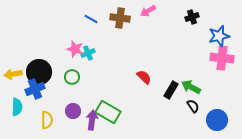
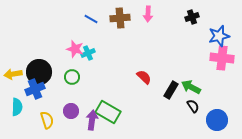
pink arrow: moved 3 px down; rotated 56 degrees counterclockwise
brown cross: rotated 12 degrees counterclockwise
purple circle: moved 2 px left
yellow semicircle: rotated 18 degrees counterclockwise
